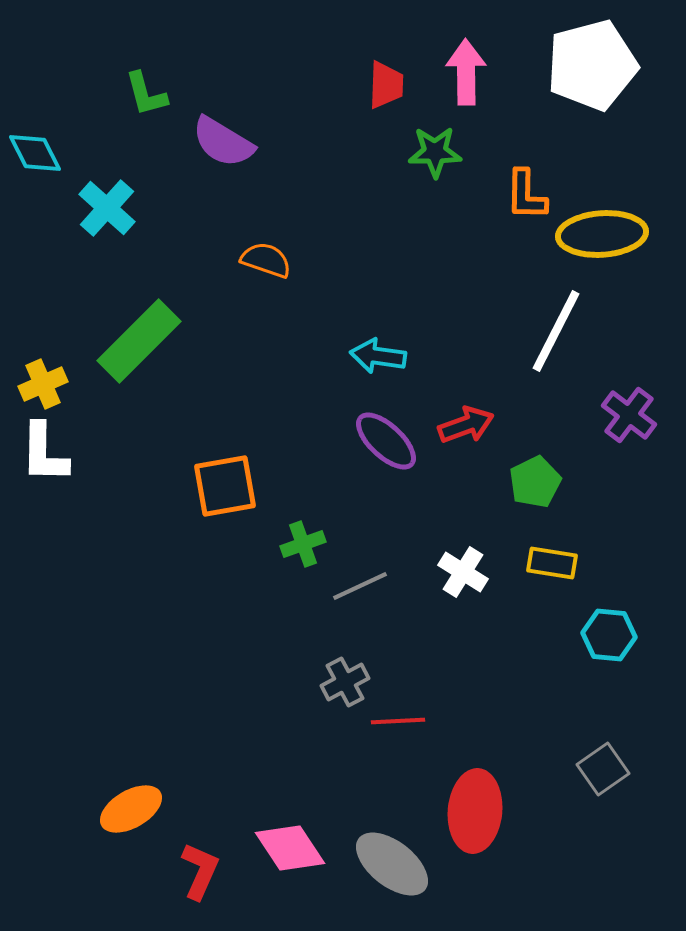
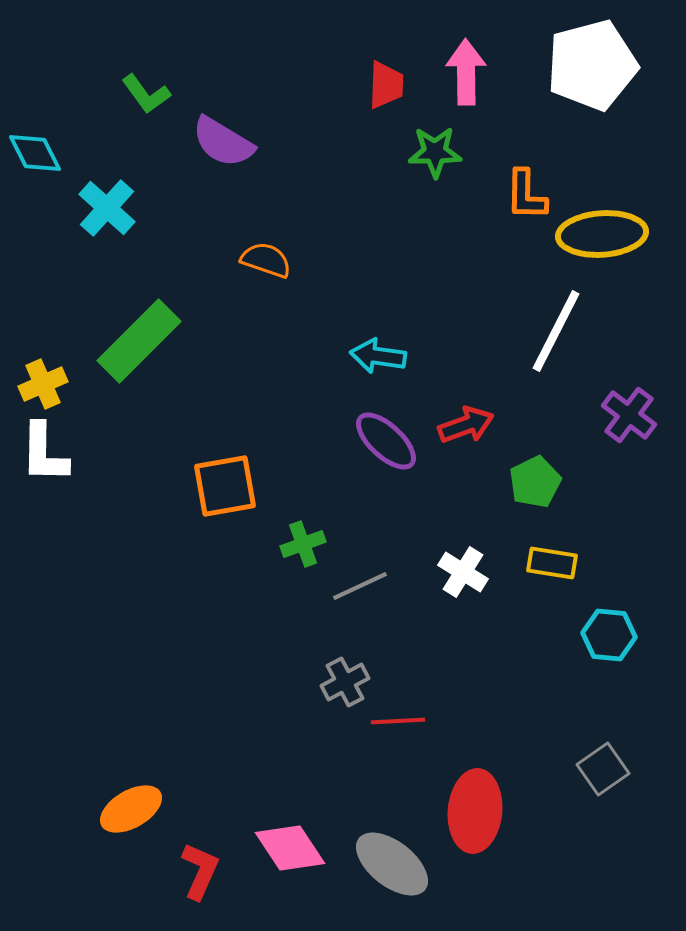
green L-shape: rotated 21 degrees counterclockwise
